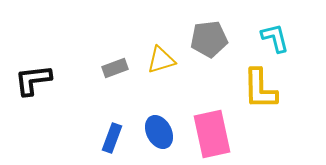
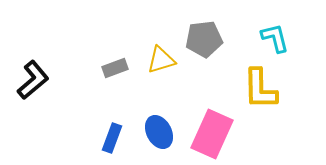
gray pentagon: moved 5 px left
black L-shape: rotated 147 degrees clockwise
pink rectangle: rotated 36 degrees clockwise
